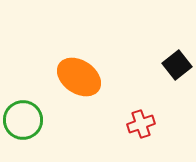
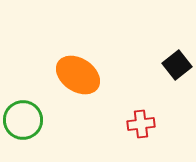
orange ellipse: moved 1 px left, 2 px up
red cross: rotated 12 degrees clockwise
